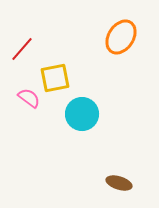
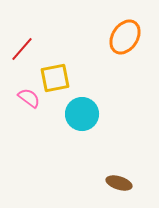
orange ellipse: moved 4 px right
